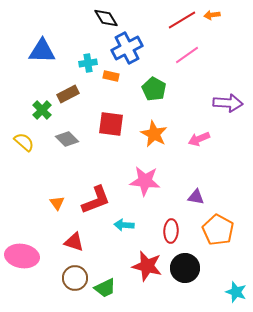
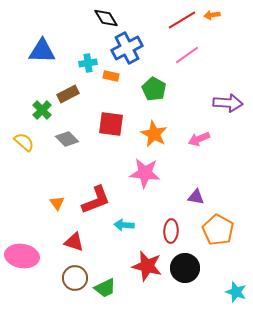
pink star: moved 8 px up
